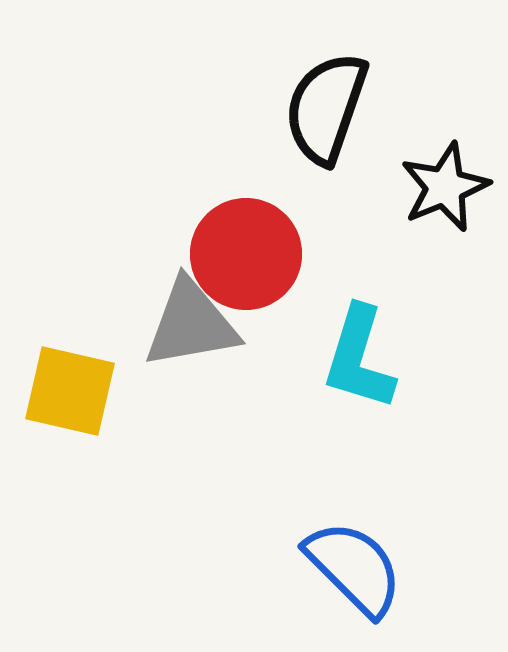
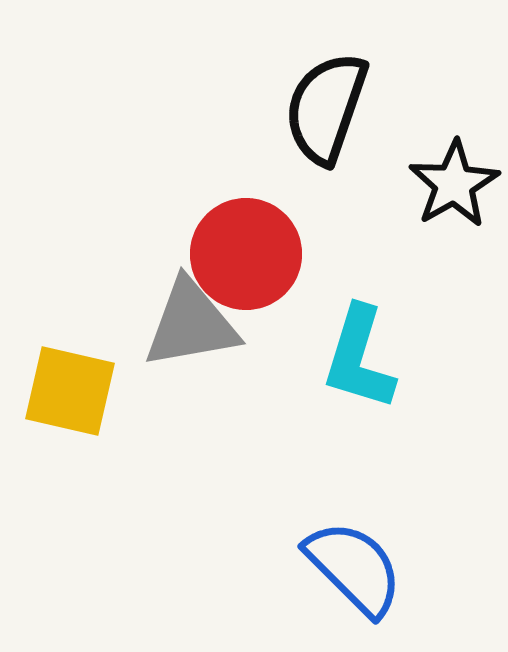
black star: moved 9 px right, 3 px up; rotated 8 degrees counterclockwise
